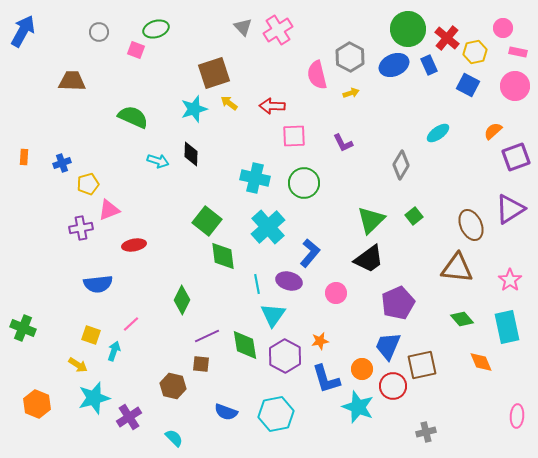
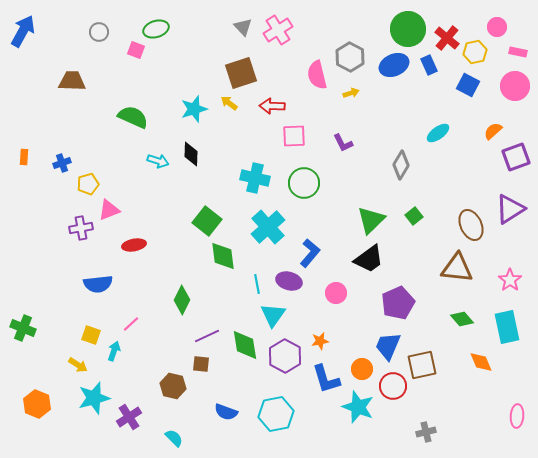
pink circle at (503, 28): moved 6 px left, 1 px up
brown square at (214, 73): moved 27 px right
